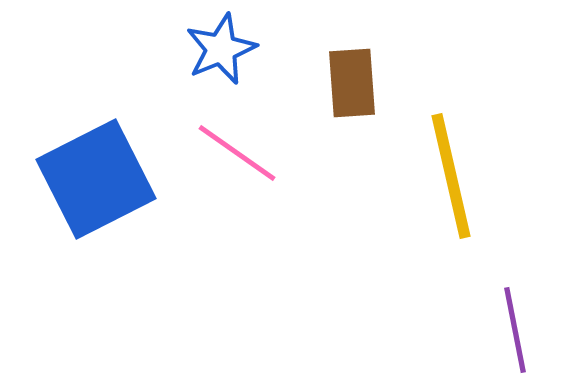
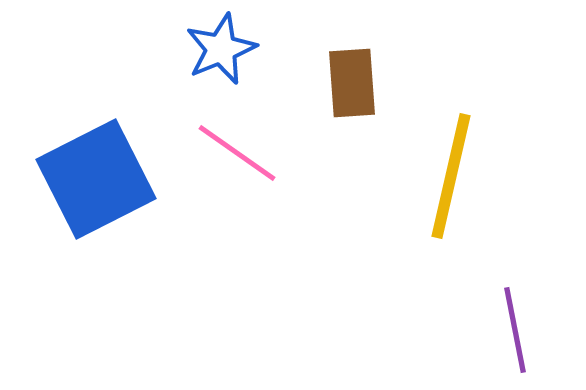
yellow line: rotated 26 degrees clockwise
